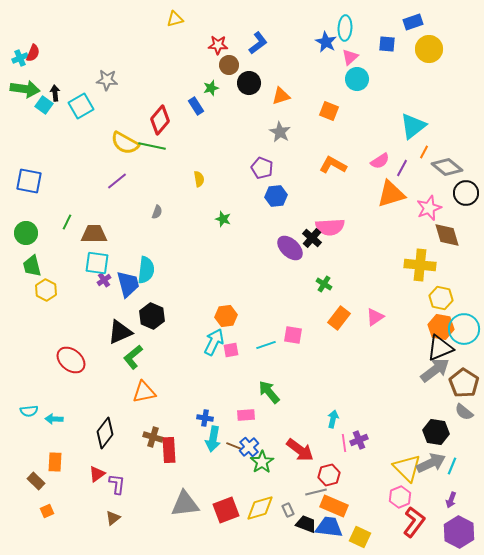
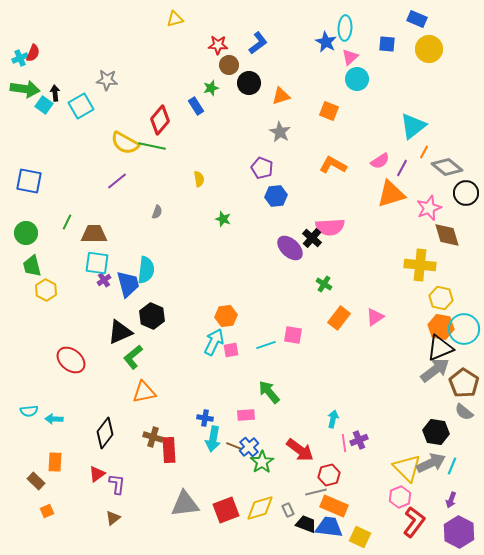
blue rectangle at (413, 22): moved 4 px right, 3 px up; rotated 42 degrees clockwise
